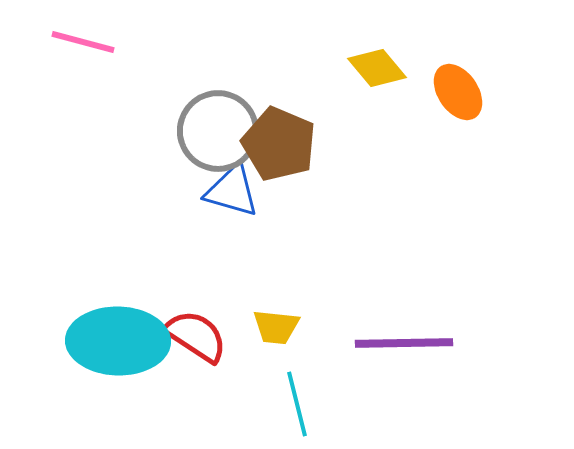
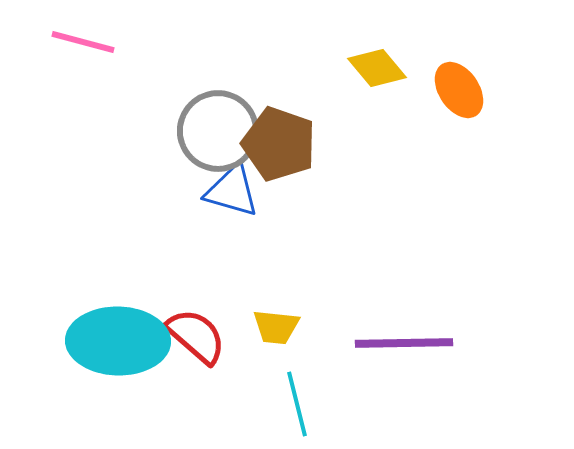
orange ellipse: moved 1 px right, 2 px up
brown pentagon: rotated 4 degrees counterclockwise
red semicircle: rotated 8 degrees clockwise
